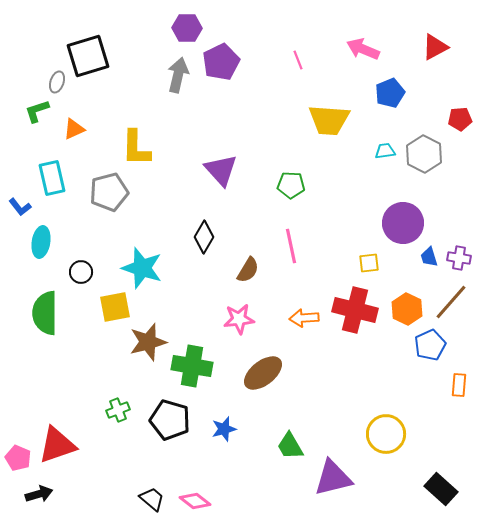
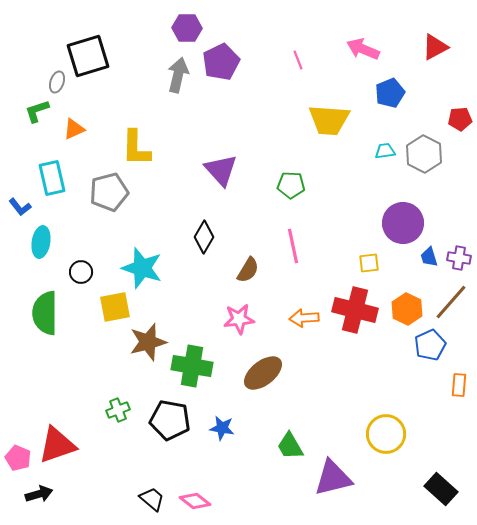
pink line at (291, 246): moved 2 px right
black pentagon at (170, 420): rotated 6 degrees counterclockwise
blue star at (224, 429): moved 2 px left, 1 px up; rotated 25 degrees clockwise
